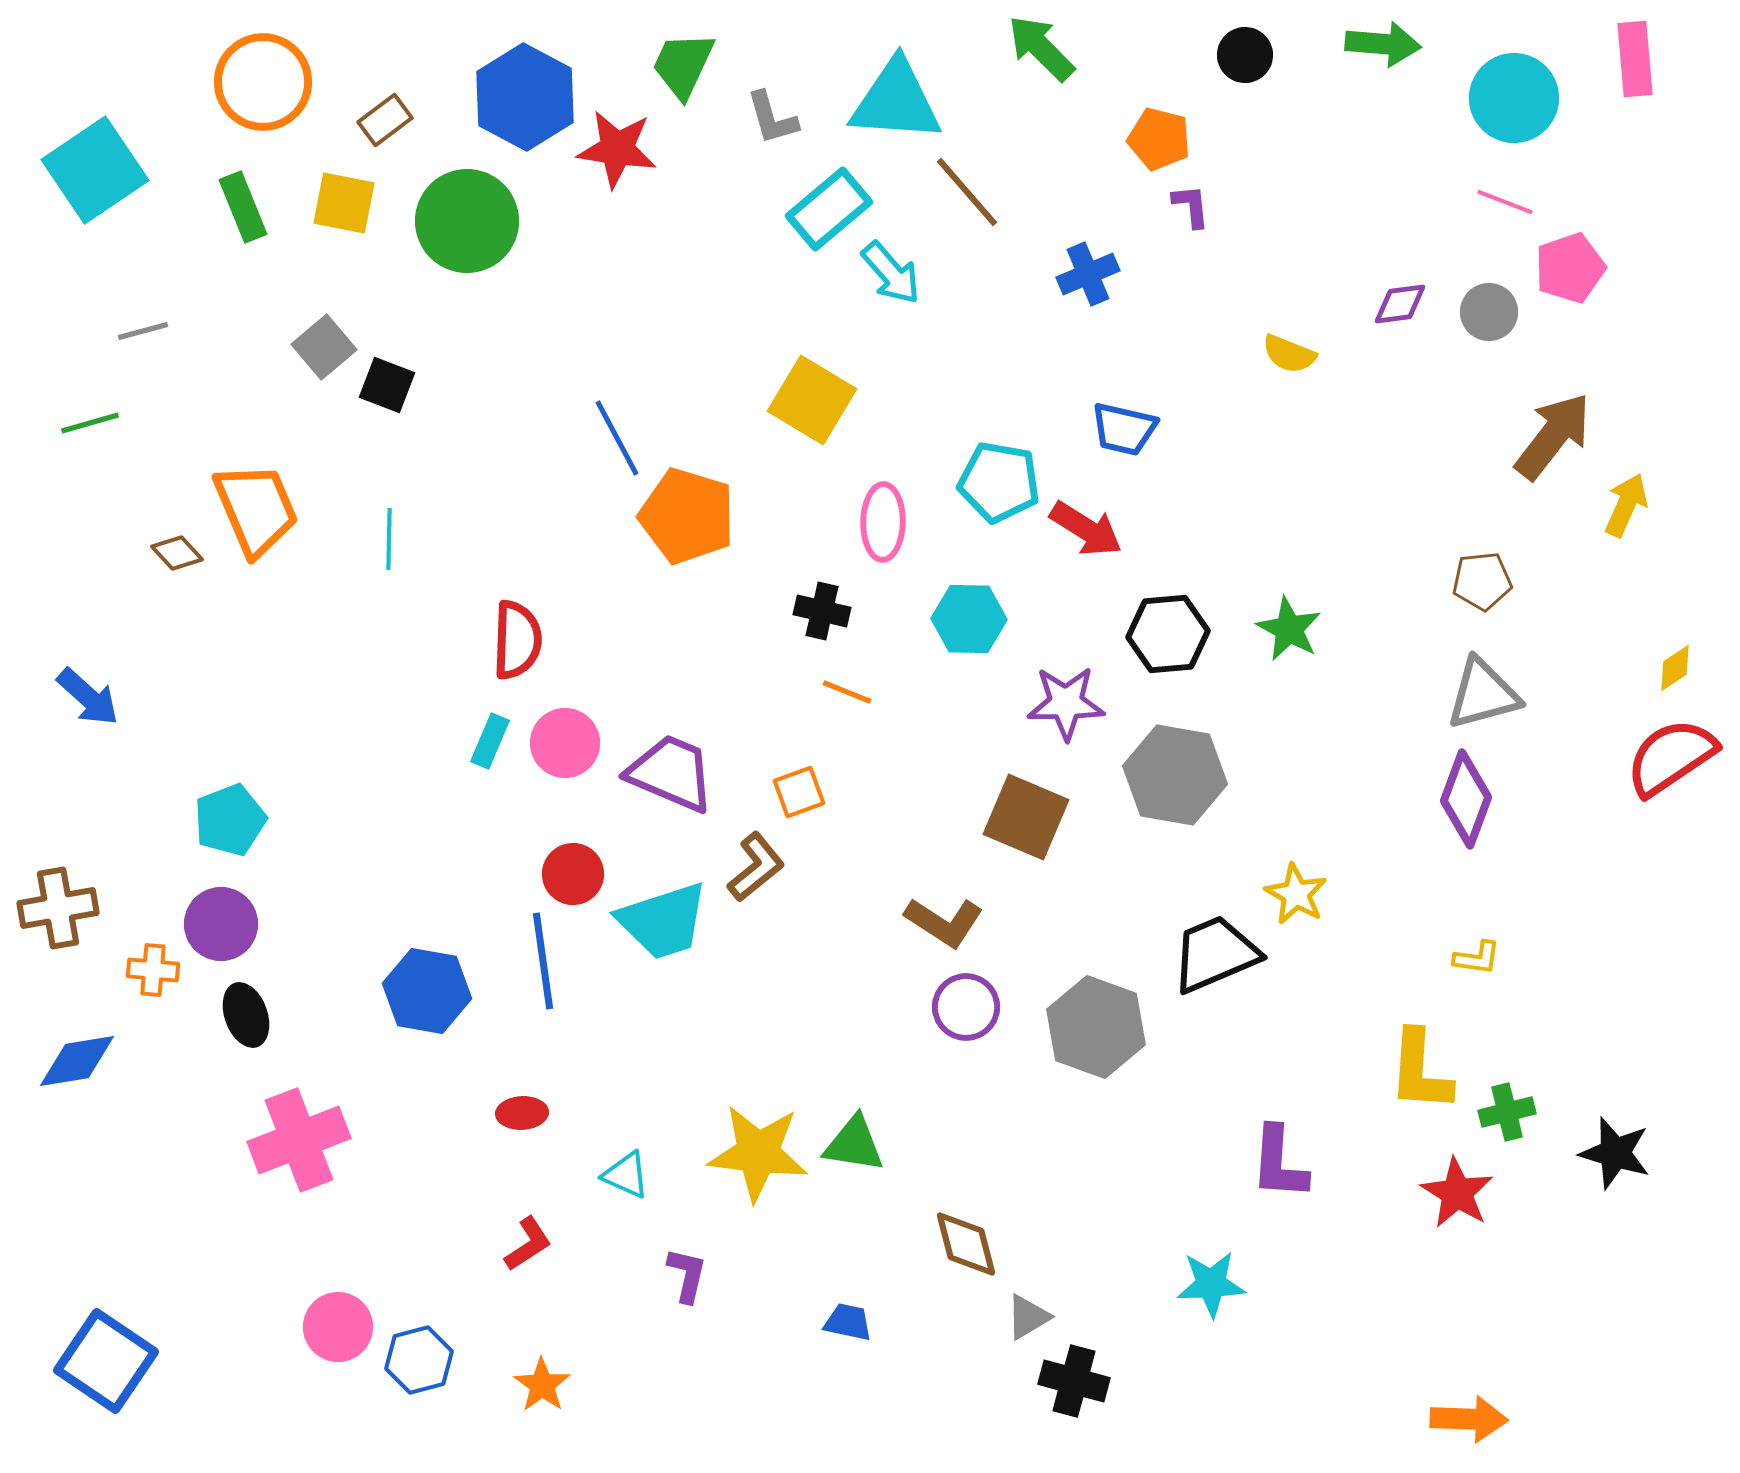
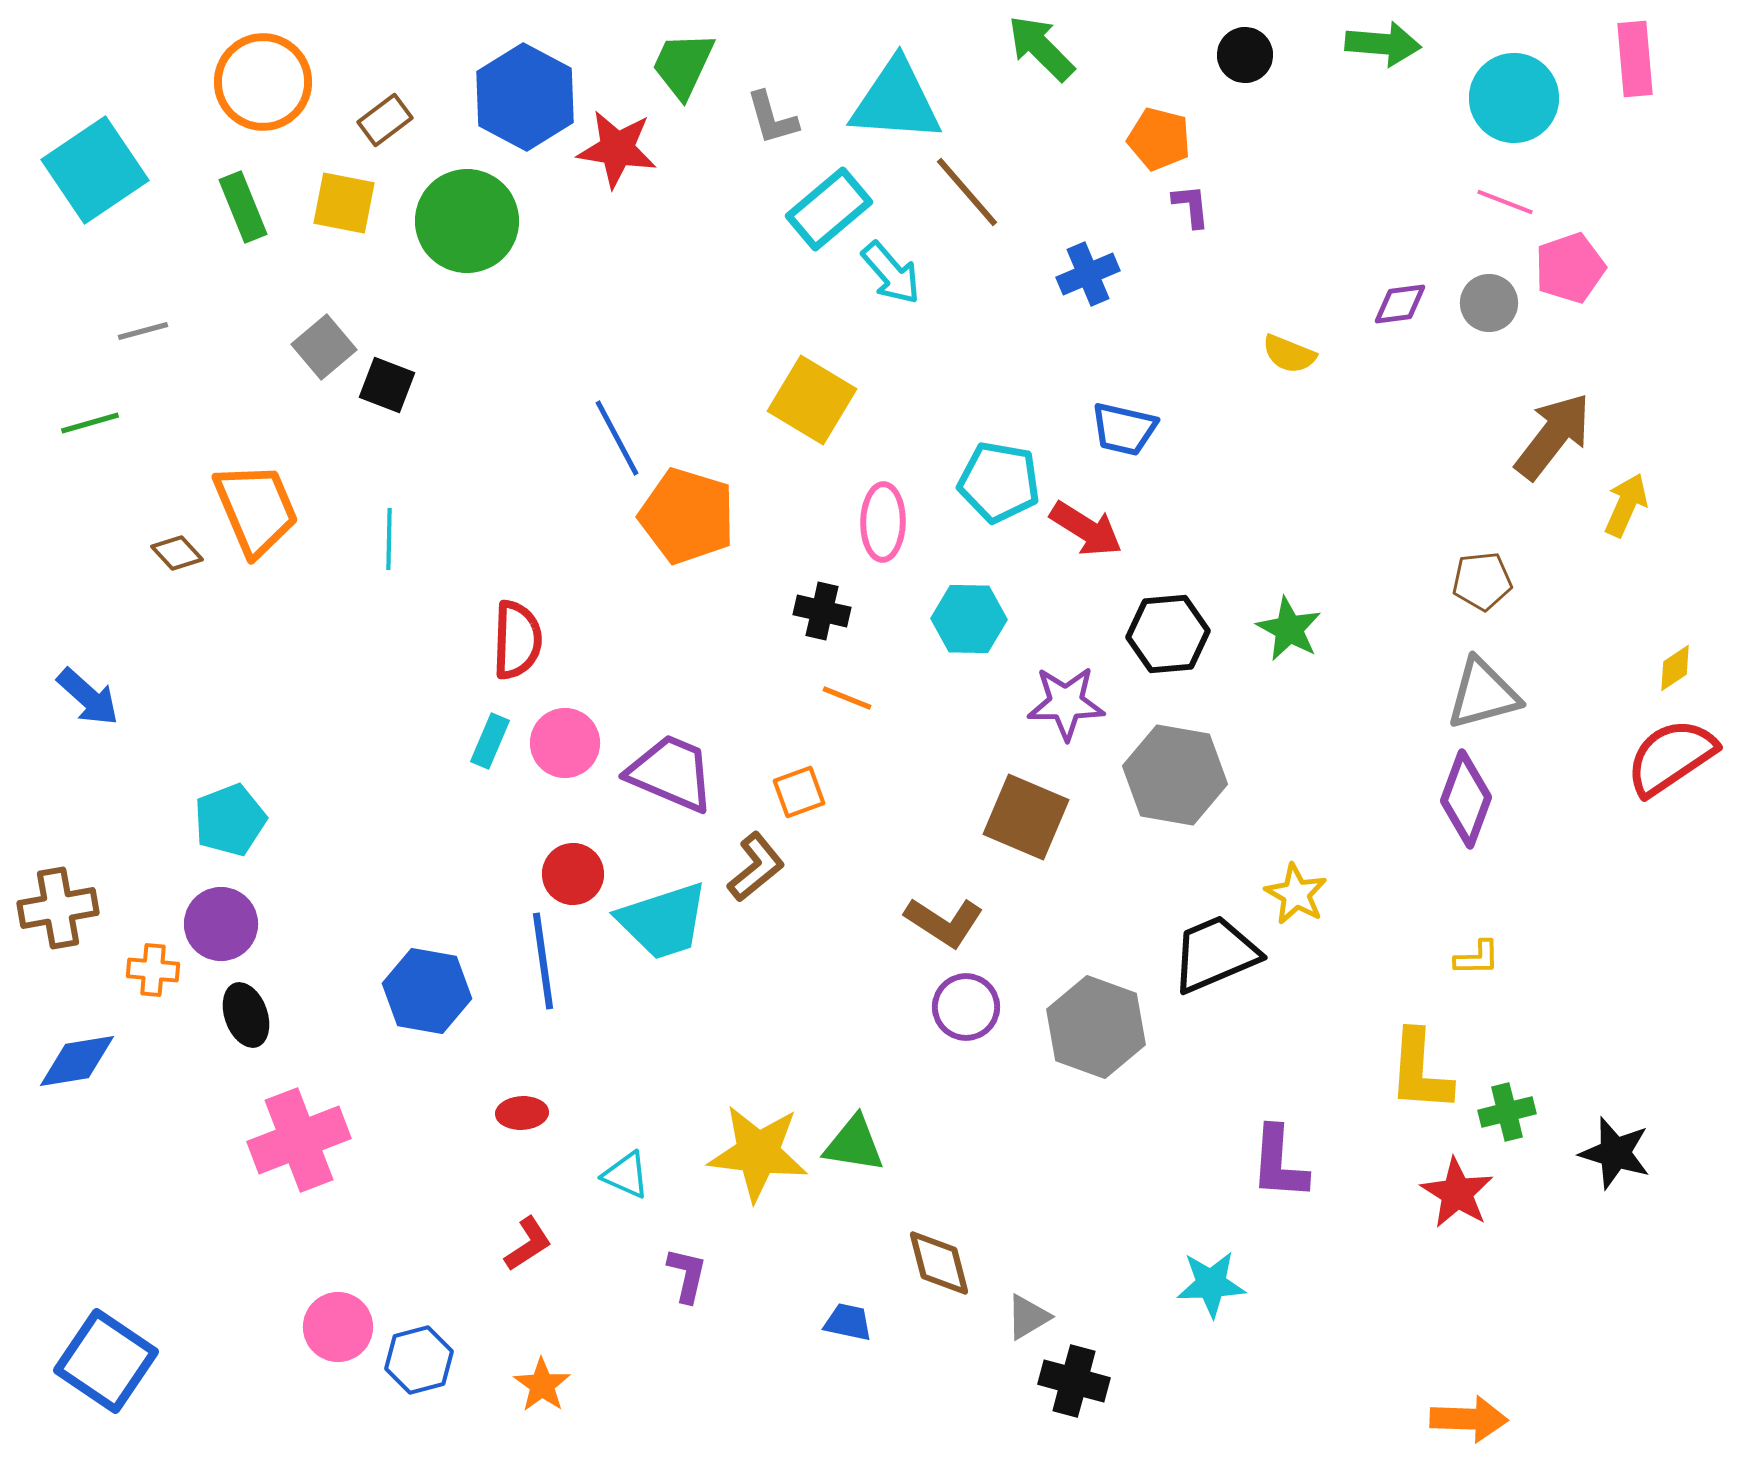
gray circle at (1489, 312): moved 9 px up
orange line at (847, 692): moved 6 px down
yellow L-shape at (1477, 958): rotated 9 degrees counterclockwise
brown diamond at (966, 1244): moved 27 px left, 19 px down
